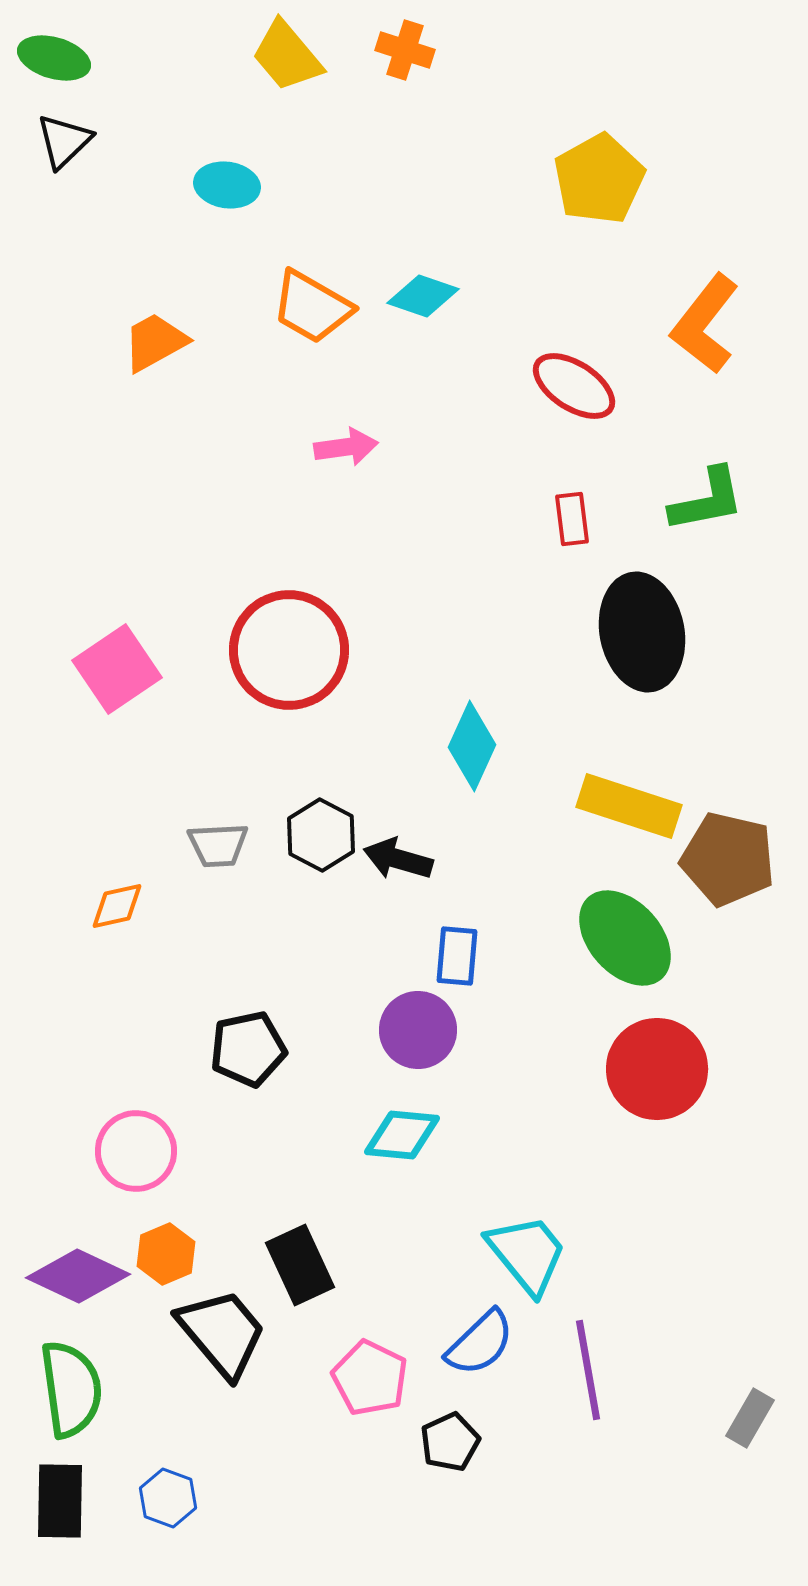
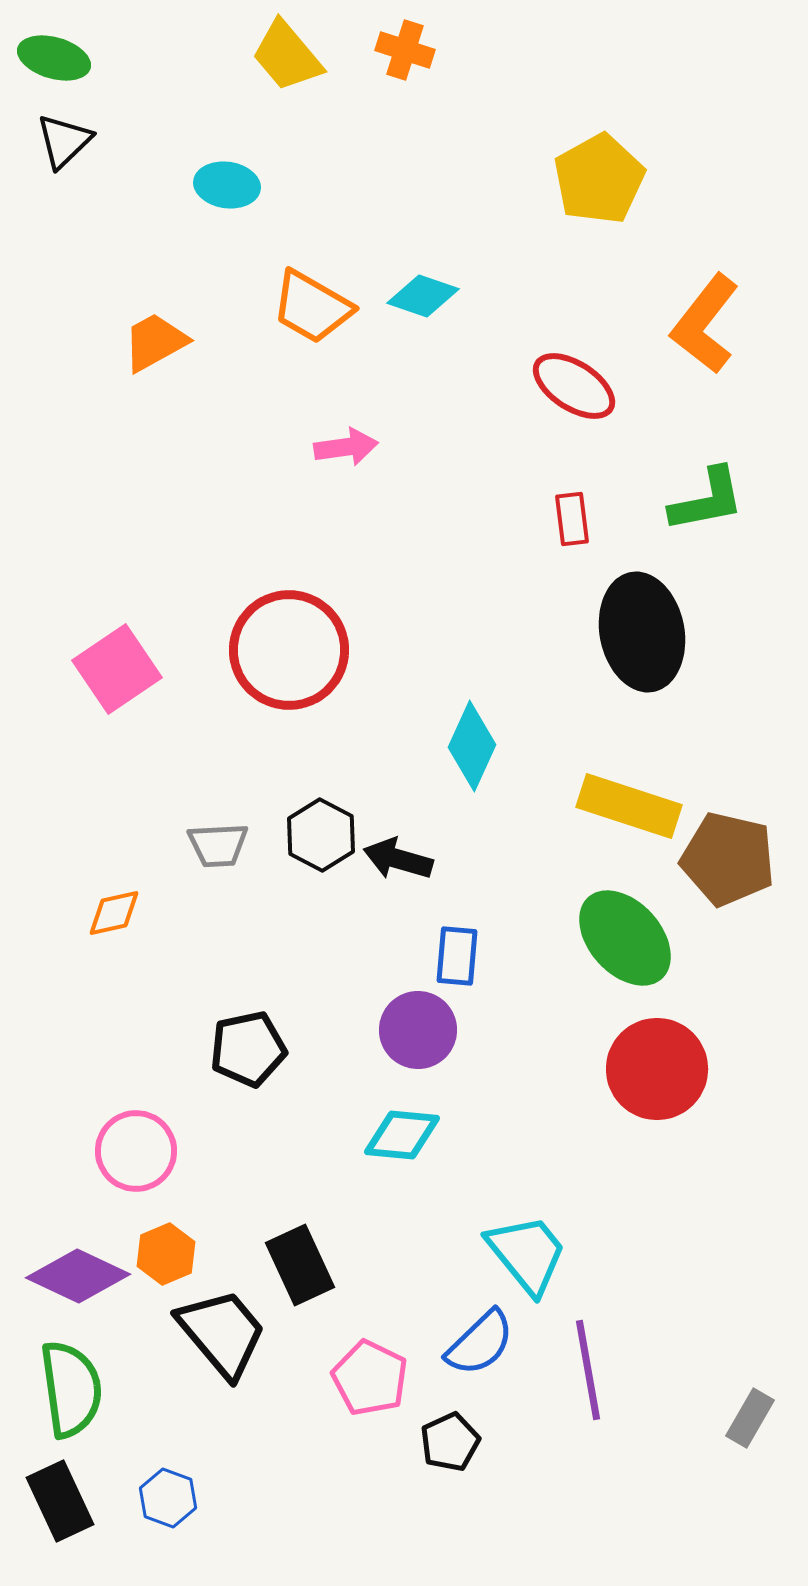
orange diamond at (117, 906): moved 3 px left, 7 px down
black rectangle at (60, 1501): rotated 26 degrees counterclockwise
